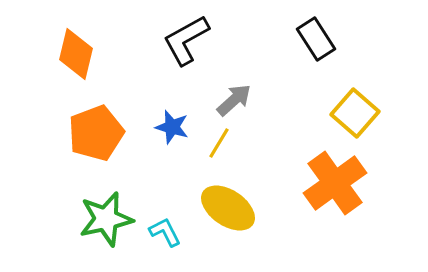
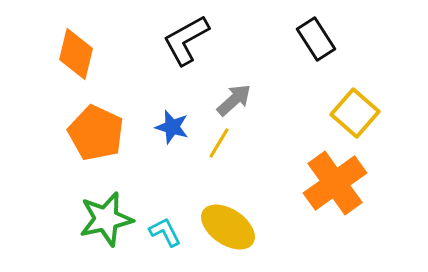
orange pentagon: rotated 26 degrees counterclockwise
yellow ellipse: moved 19 px down
